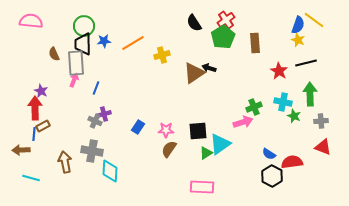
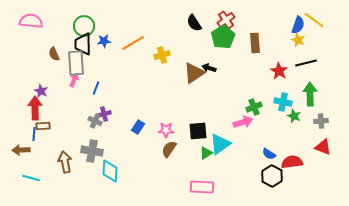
brown rectangle at (43, 126): rotated 24 degrees clockwise
